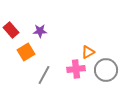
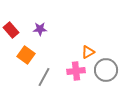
purple star: moved 2 px up
orange square: moved 3 px down; rotated 24 degrees counterclockwise
pink cross: moved 2 px down
gray line: moved 2 px down
